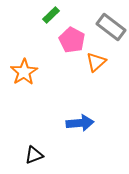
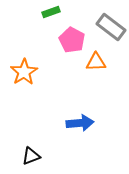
green rectangle: moved 3 px up; rotated 24 degrees clockwise
orange triangle: rotated 40 degrees clockwise
black triangle: moved 3 px left, 1 px down
